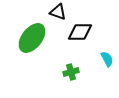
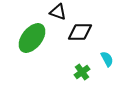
green cross: moved 11 px right; rotated 21 degrees counterclockwise
